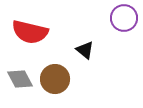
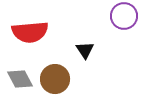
purple circle: moved 2 px up
red semicircle: rotated 18 degrees counterclockwise
black triangle: rotated 18 degrees clockwise
